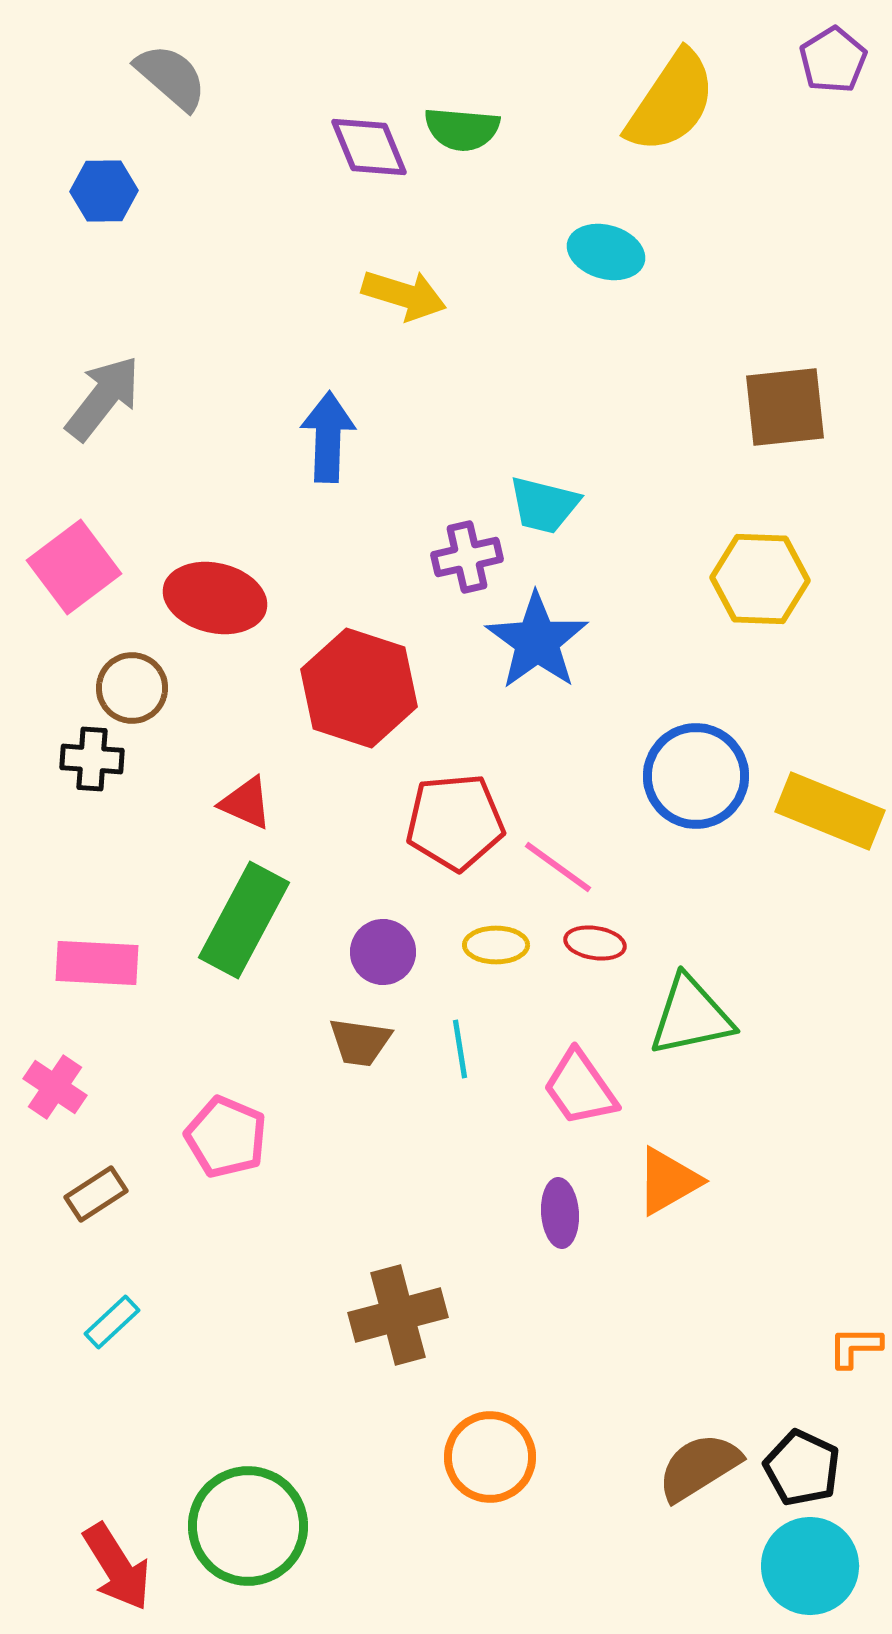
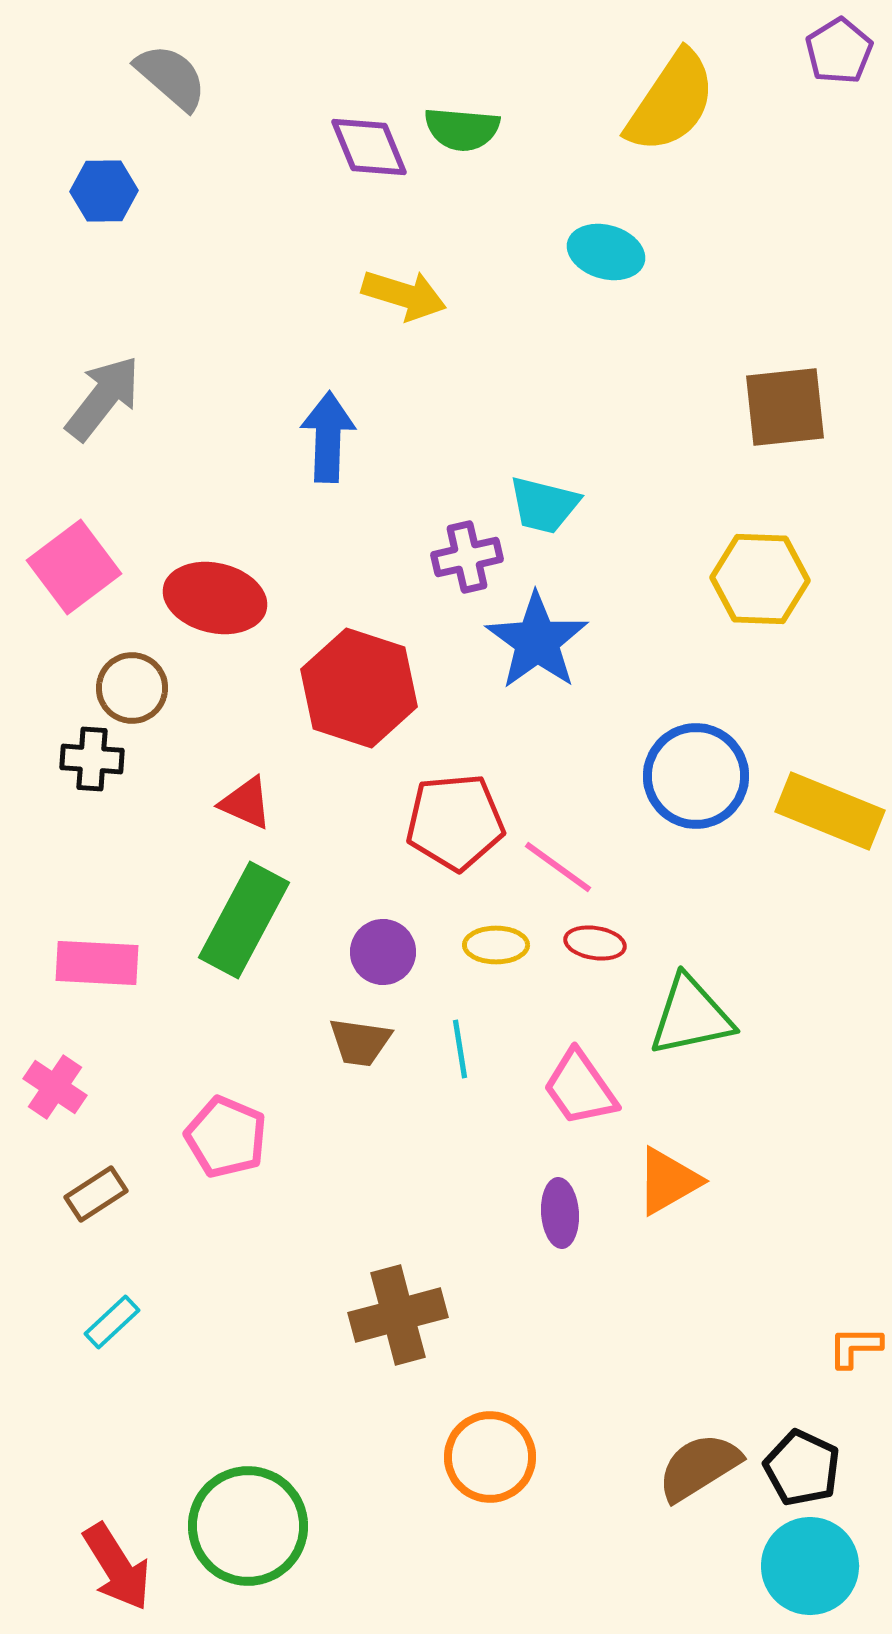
purple pentagon at (833, 60): moved 6 px right, 9 px up
